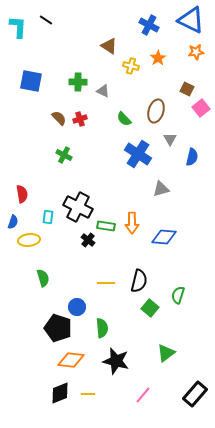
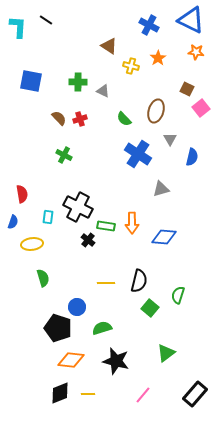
orange star at (196, 52): rotated 14 degrees clockwise
yellow ellipse at (29, 240): moved 3 px right, 4 px down
green semicircle at (102, 328): rotated 102 degrees counterclockwise
